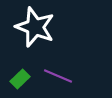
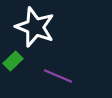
green rectangle: moved 7 px left, 18 px up
